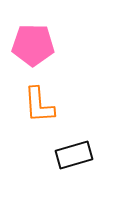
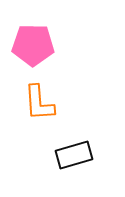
orange L-shape: moved 2 px up
